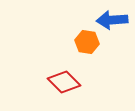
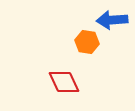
red diamond: rotated 20 degrees clockwise
